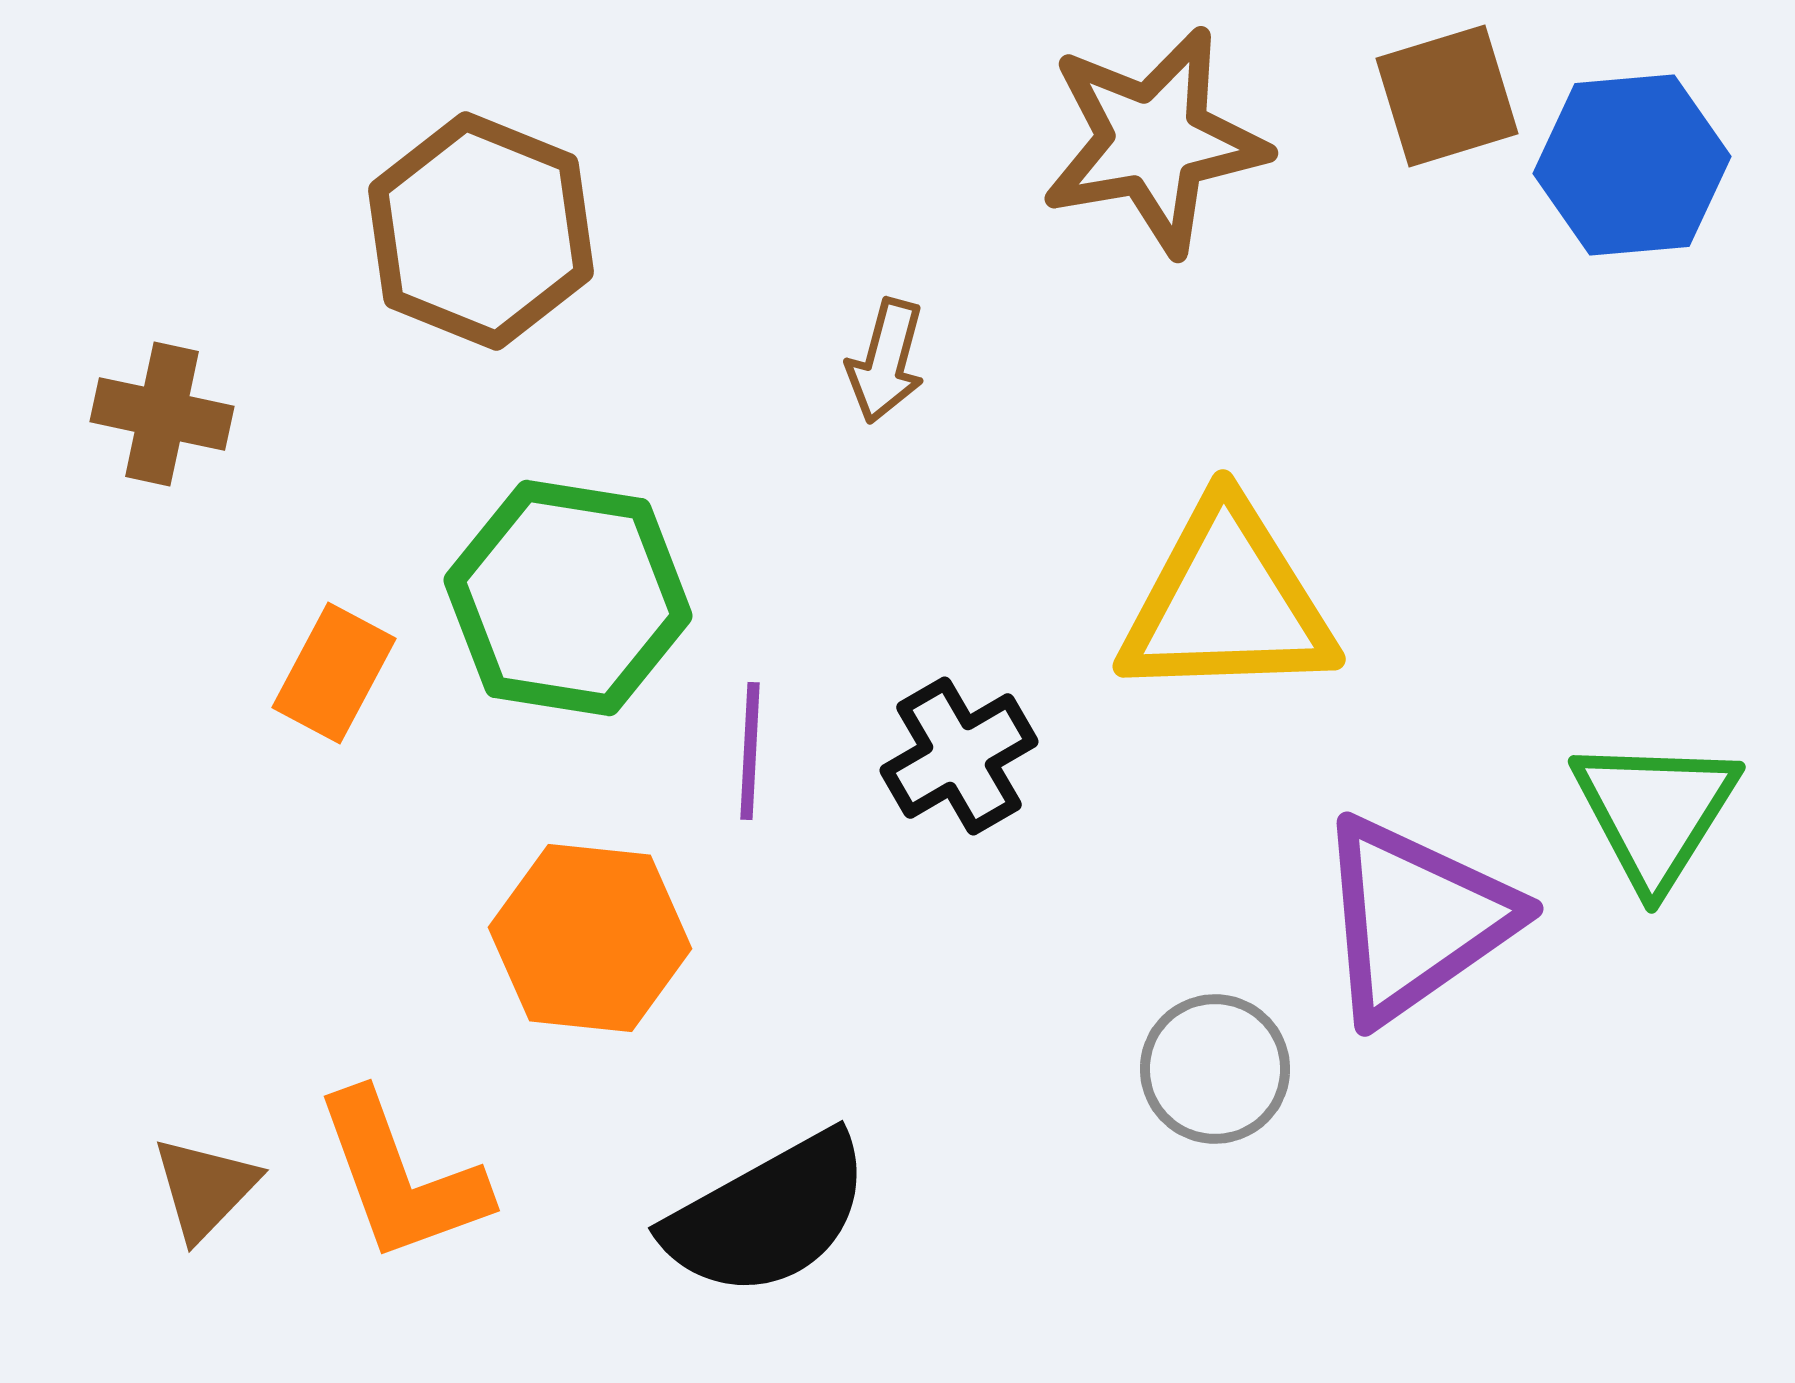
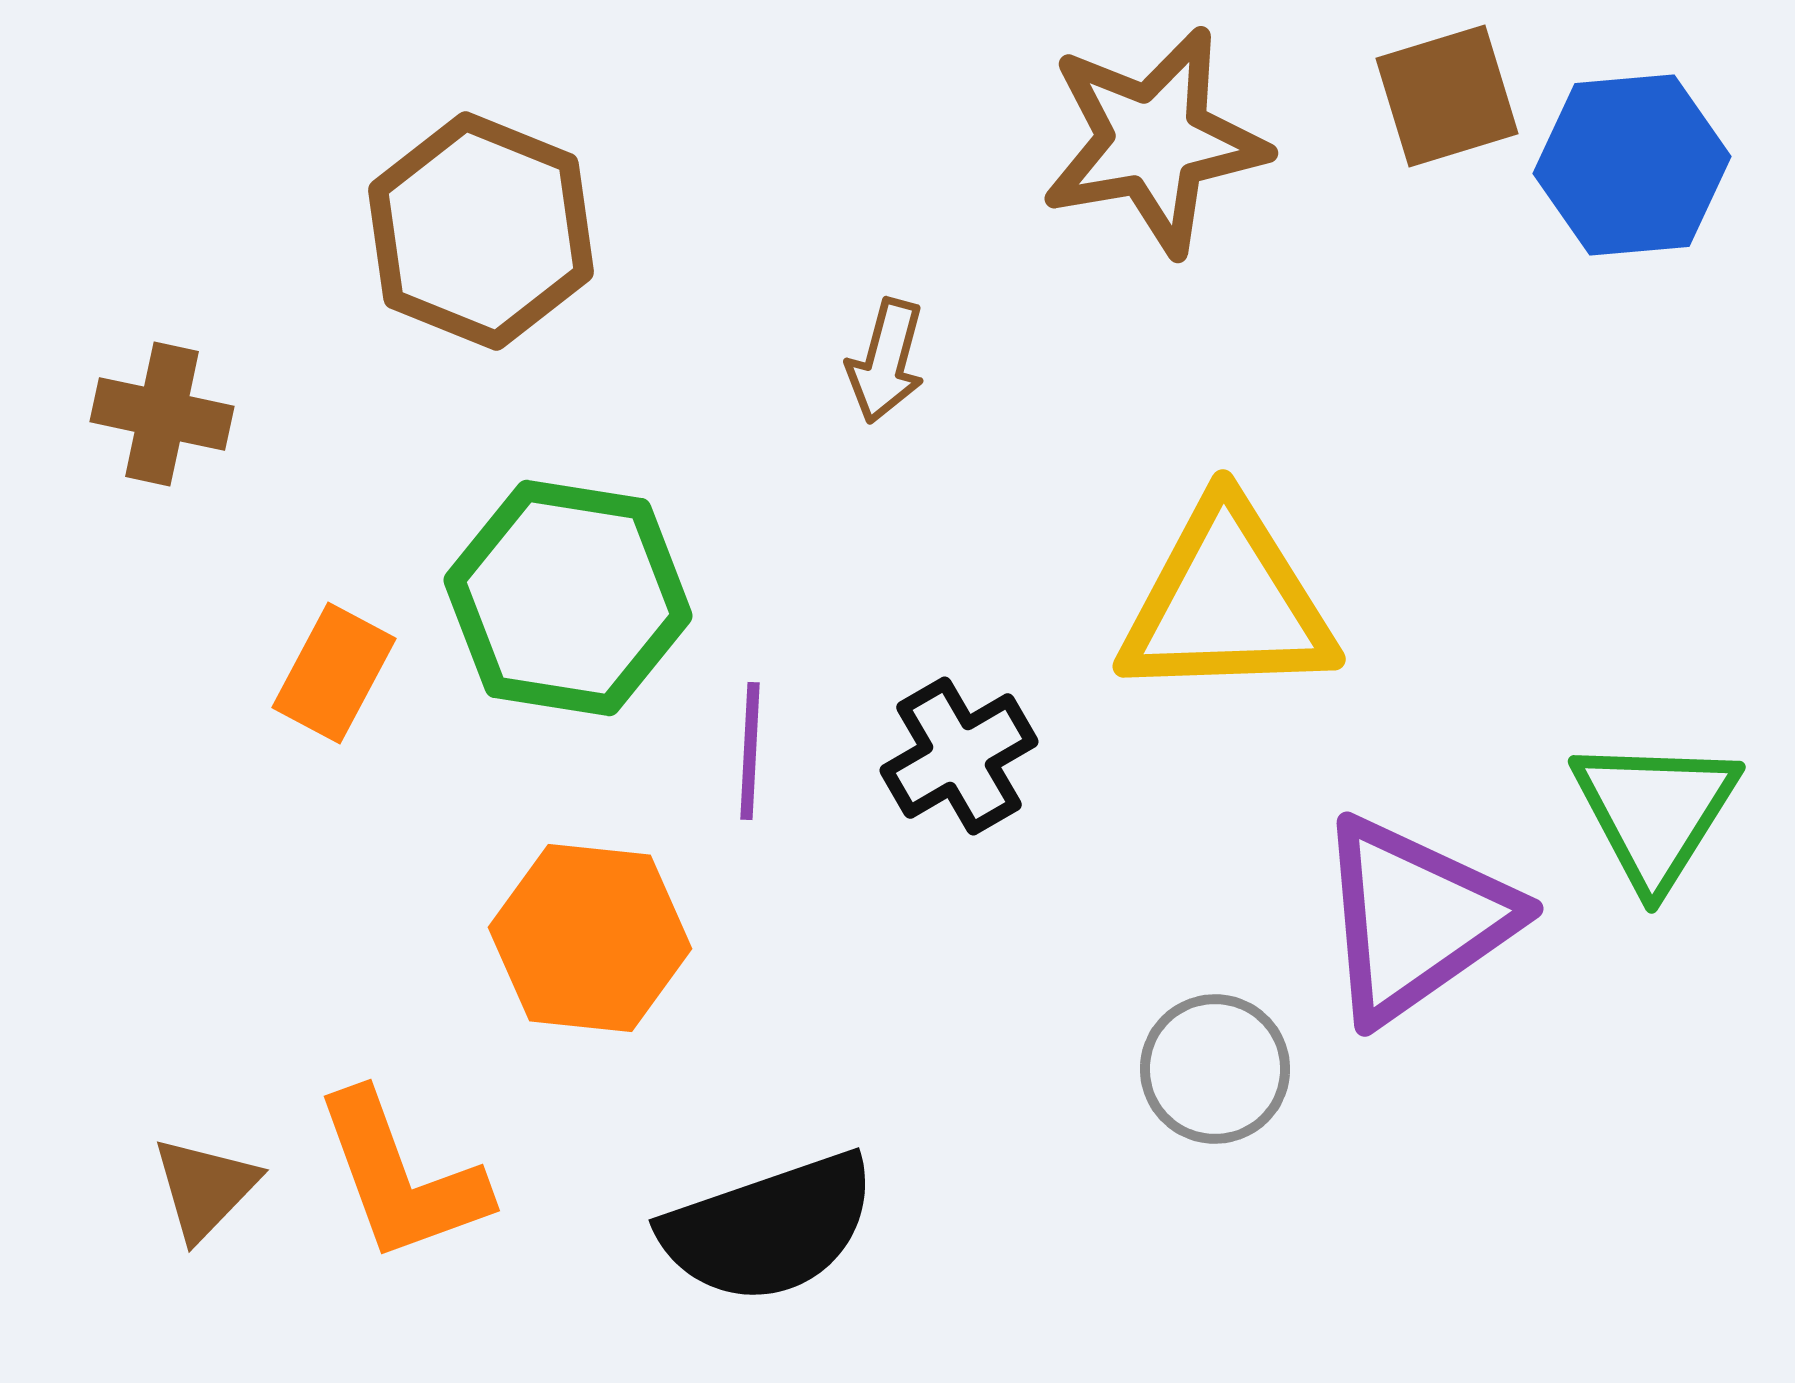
black semicircle: moved 1 px right, 13 px down; rotated 10 degrees clockwise
